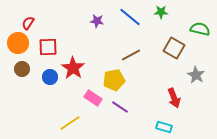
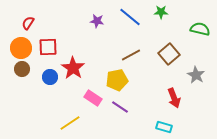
orange circle: moved 3 px right, 5 px down
brown square: moved 5 px left, 6 px down; rotated 20 degrees clockwise
yellow pentagon: moved 3 px right
